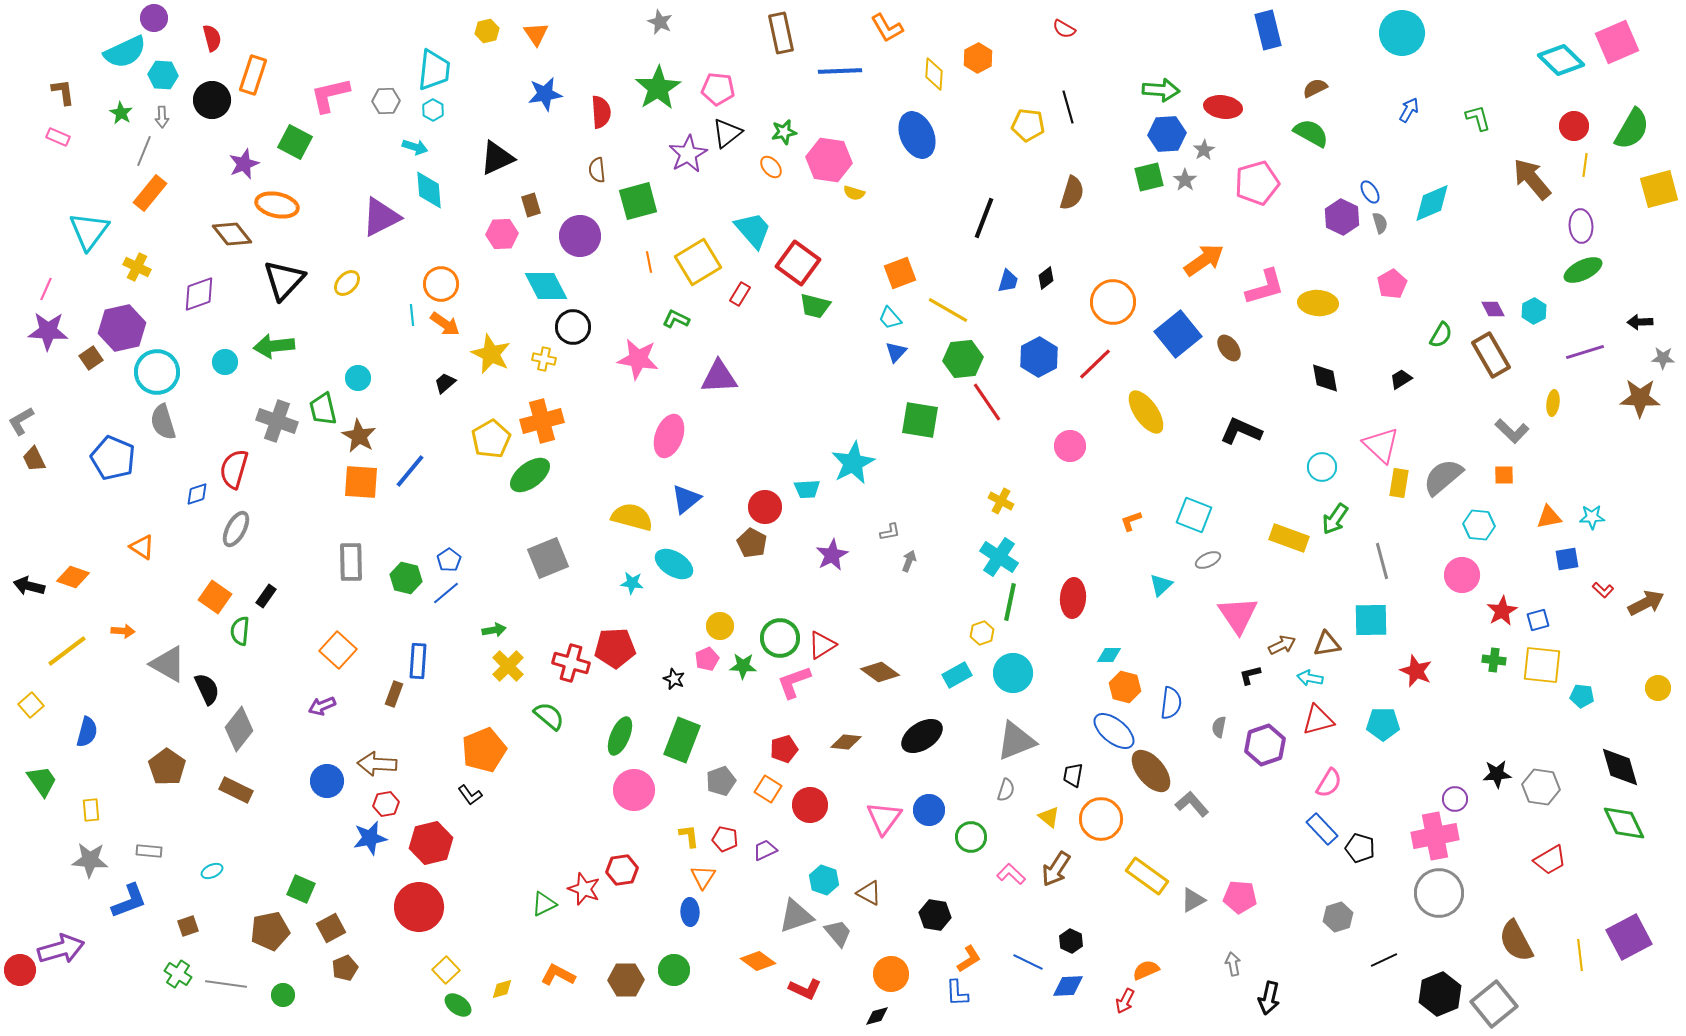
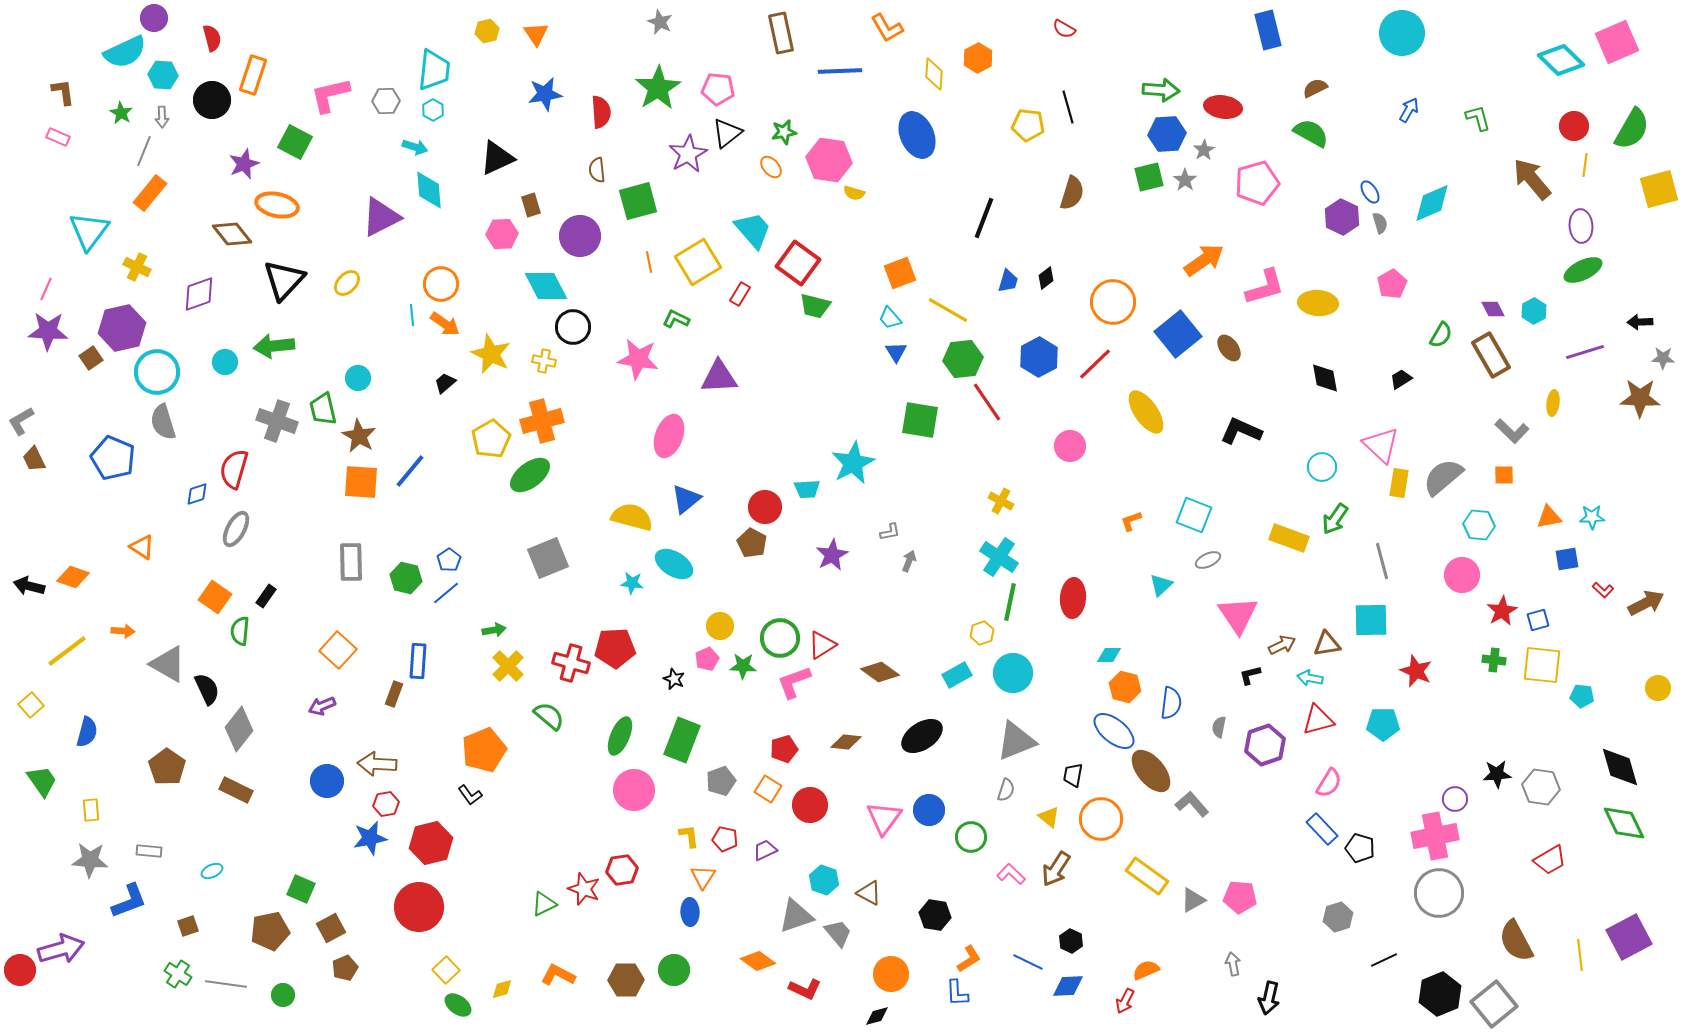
blue triangle at (896, 352): rotated 15 degrees counterclockwise
yellow cross at (544, 359): moved 2 px down
